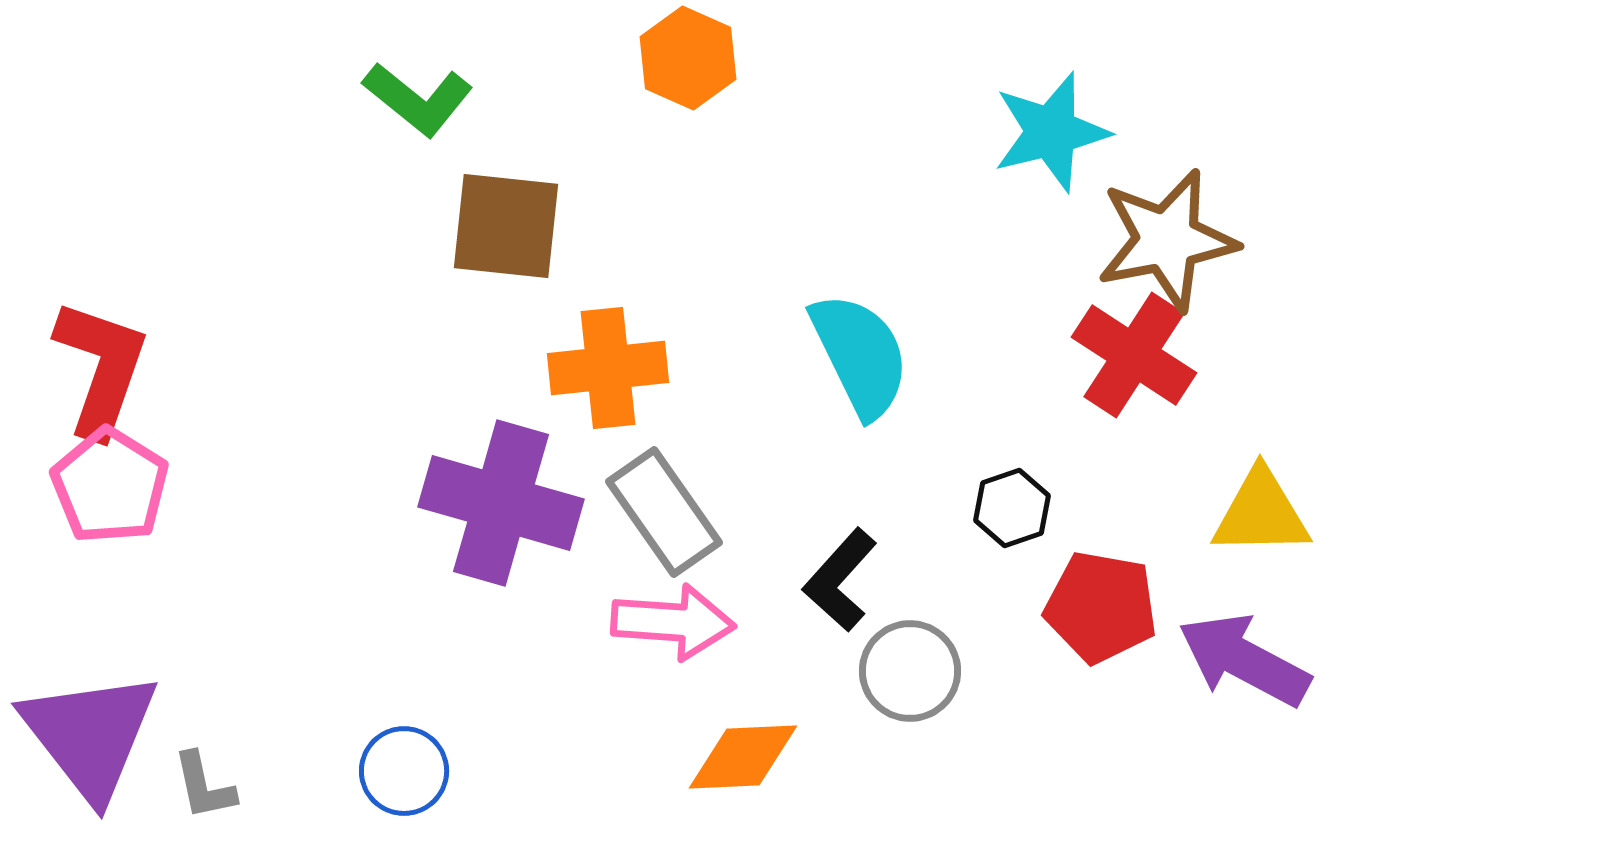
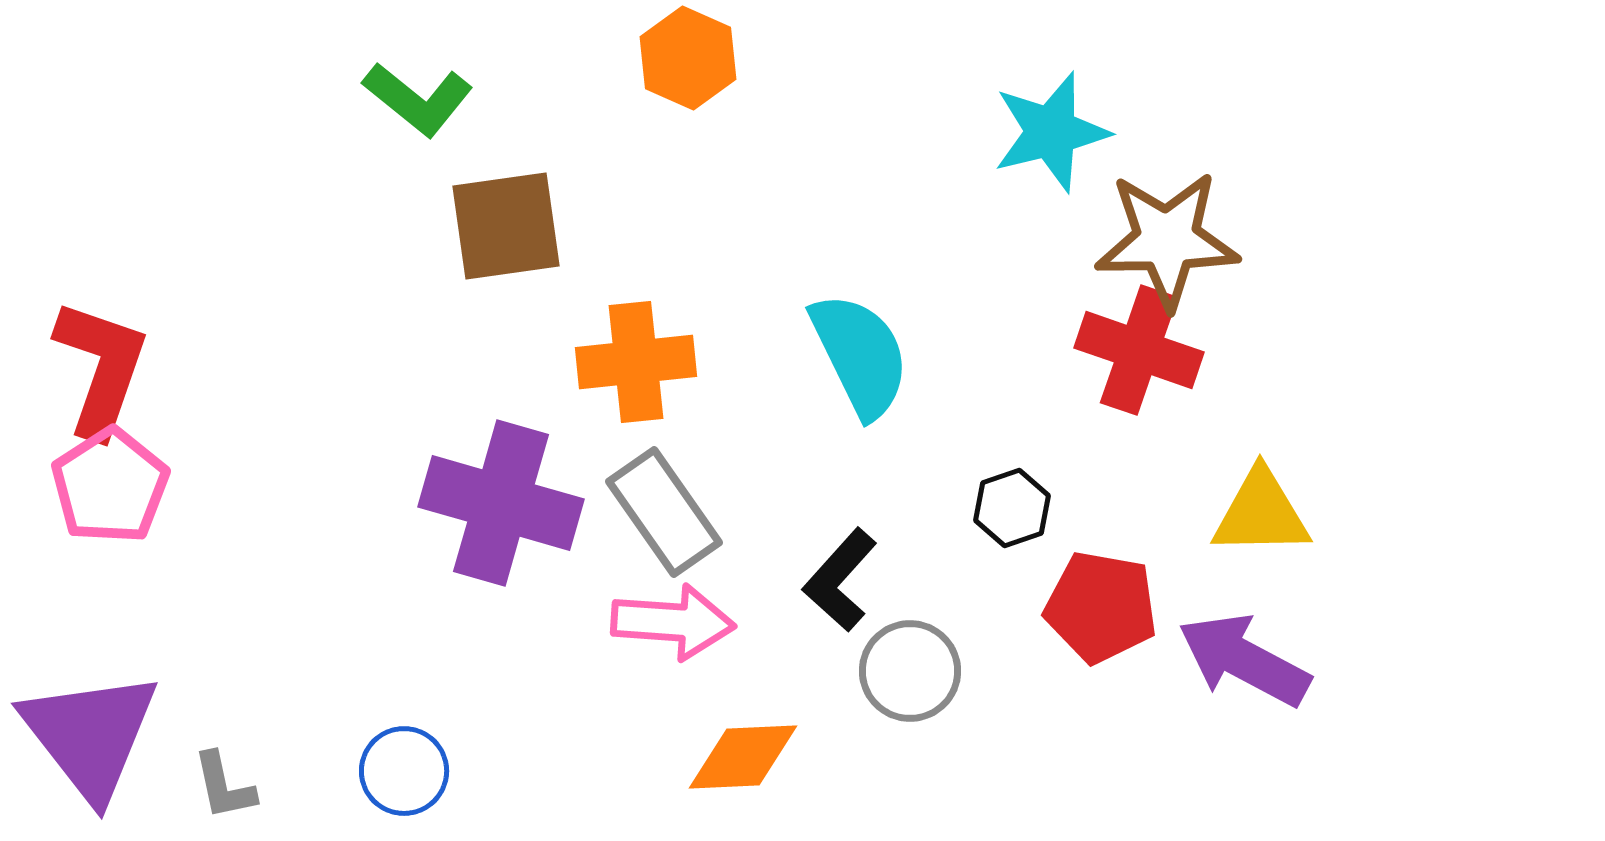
brown square: rotated 14 degrees counterclockwise
brown star: rotated 10 degrees clockwise
red cross: moved 5 px right, 5 px up; rotated 14 degrees counterclockwise
orange cross: moved 28 px right, 6 px up
pink pentagon: rotated 7 degrees clockwise
gray L-shape: moved 20 px right
